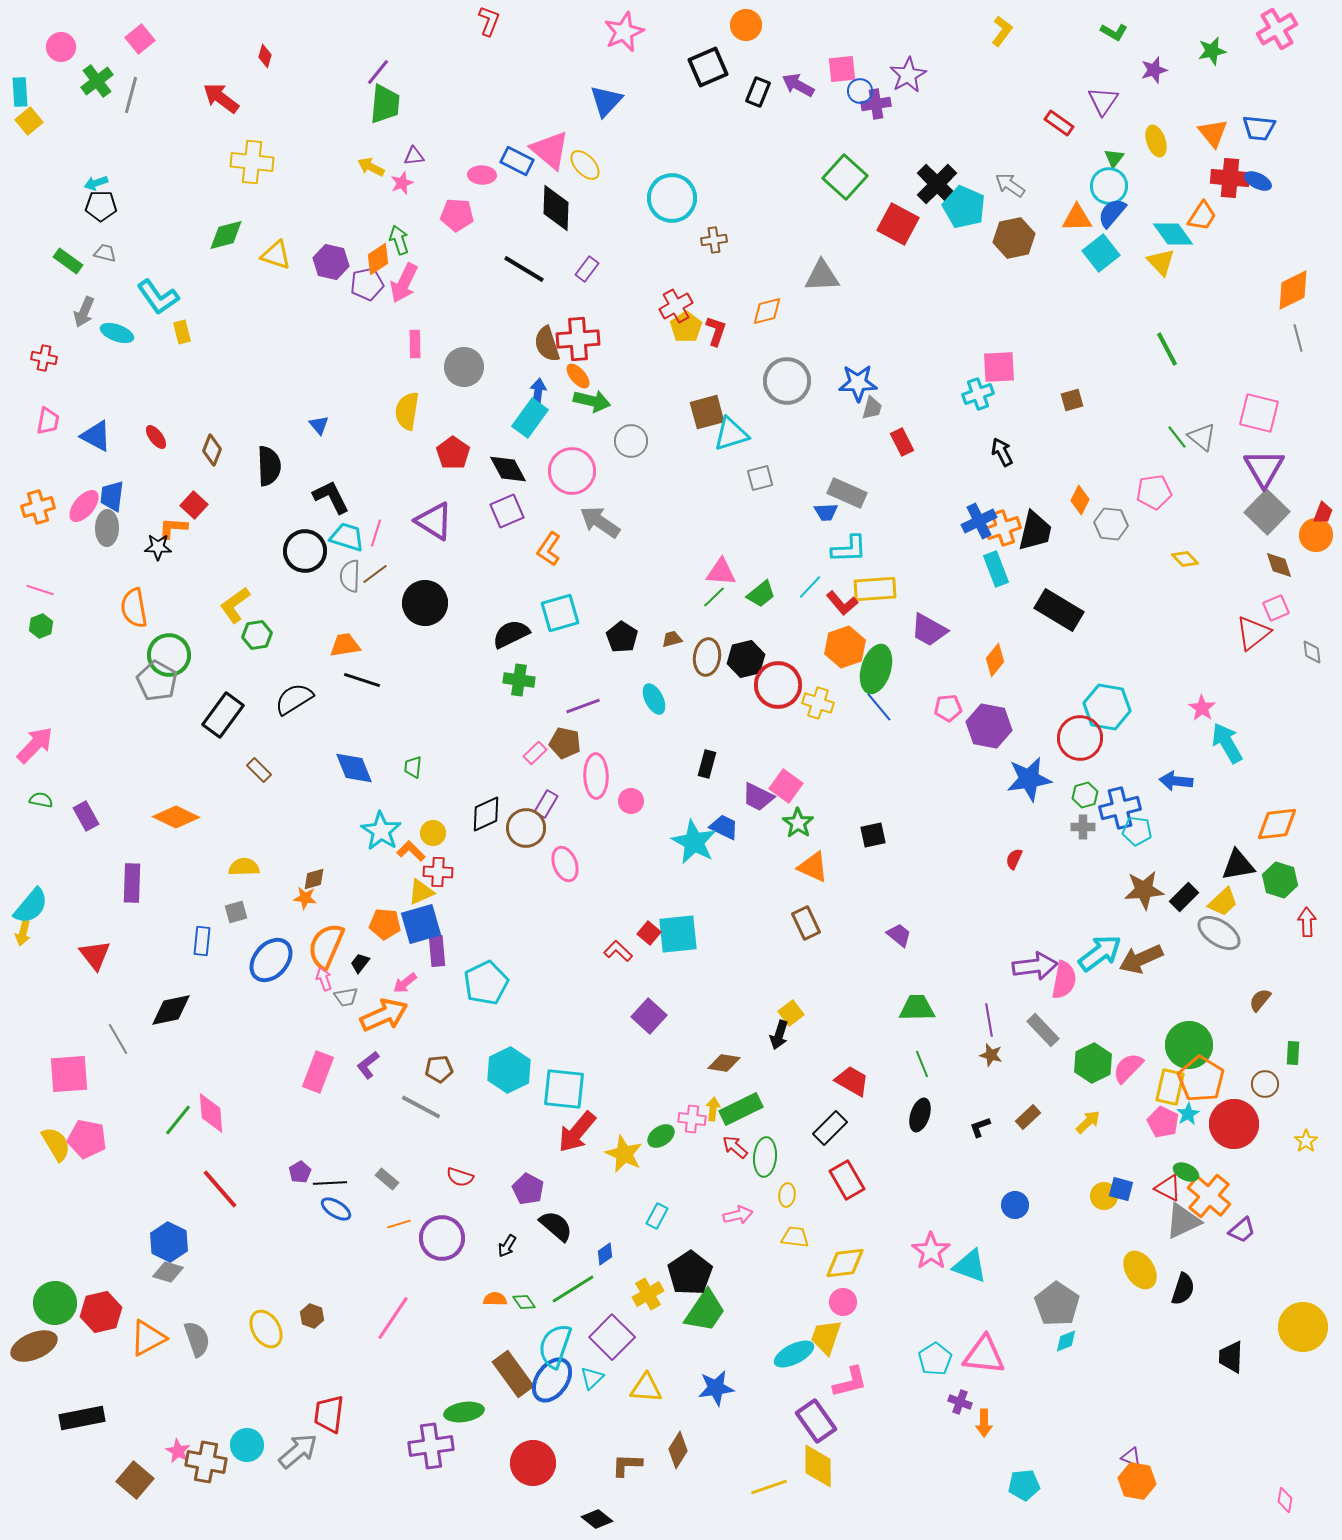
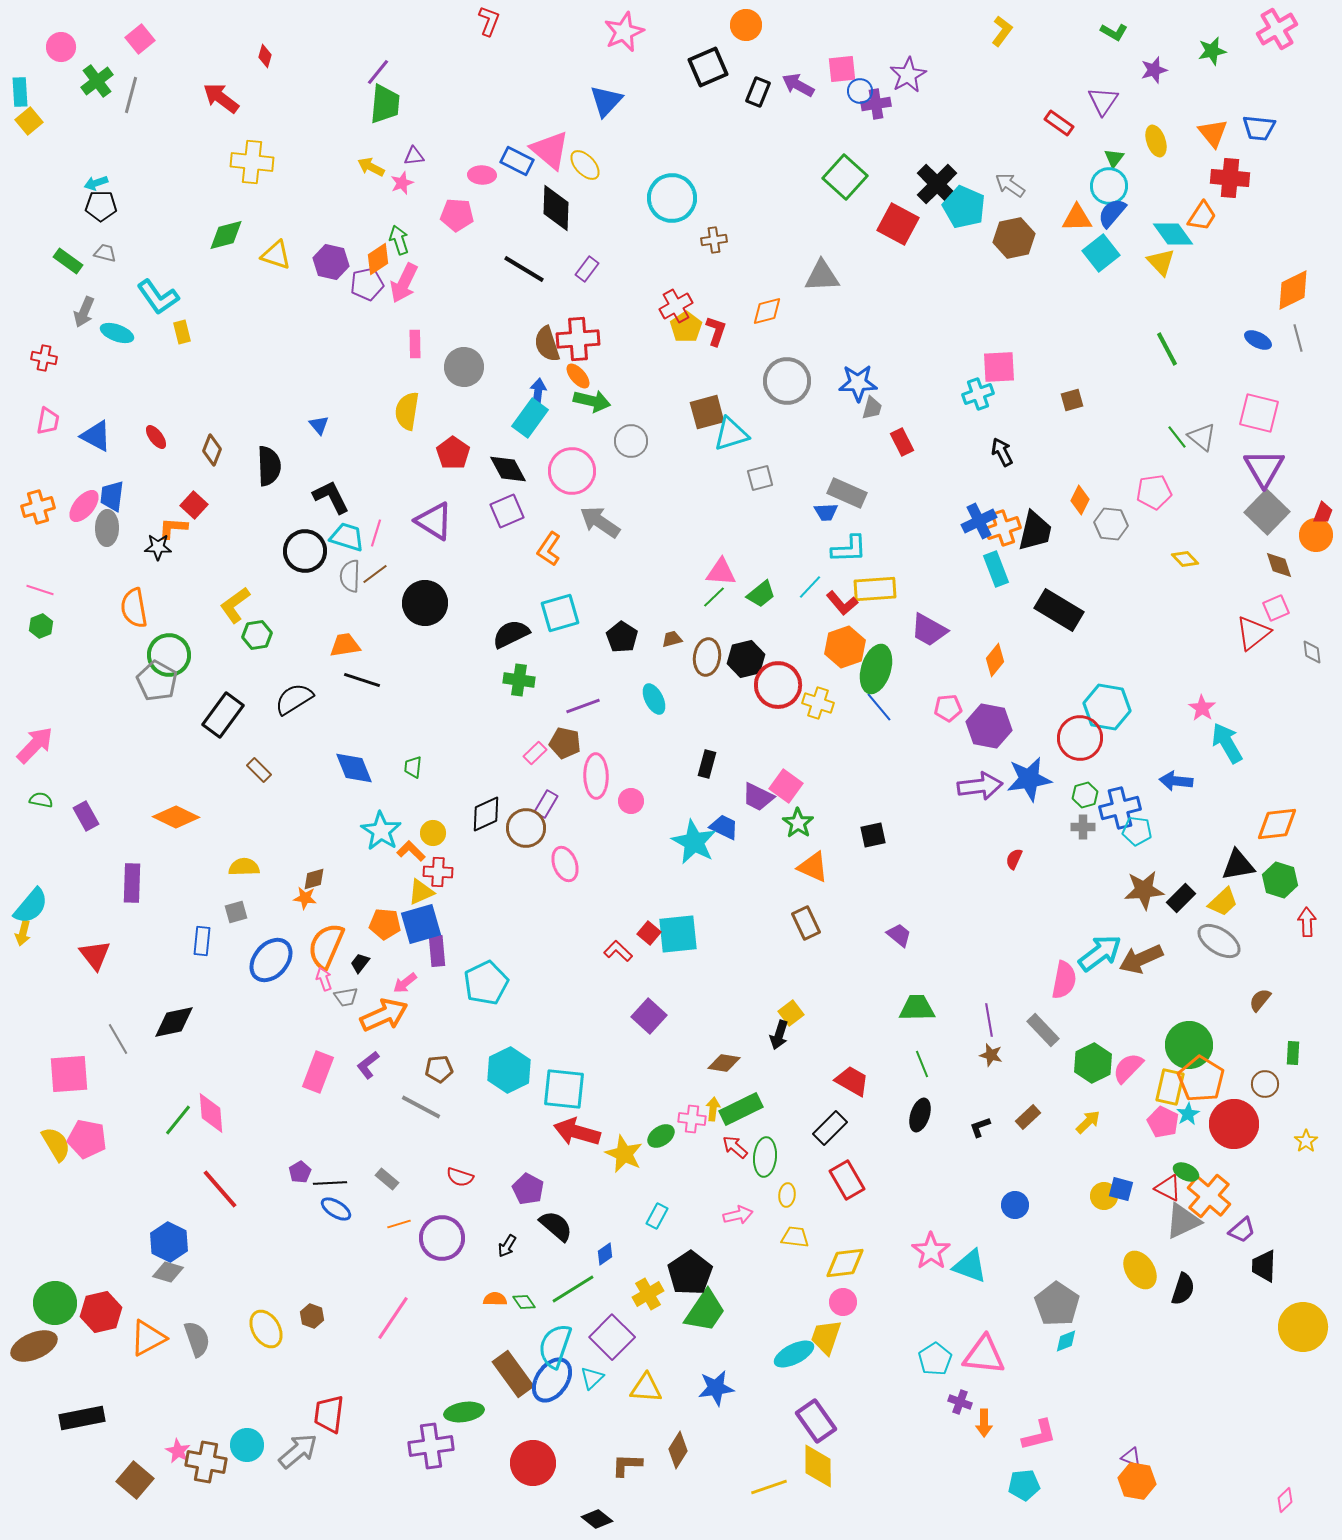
blue ellipse at (1258, 181): moved 159 px down
black rectangle at (1184, 897): moved 3 px left, 1 px down
gray ellipse at (1219, 933): moved 8 px down
purple arrow at (1035, 966): moved 55 px left, 180 px up
black diamond at (171, 1010): moved 3 px right, 12 px down
red arrow at (577, 1132): rotated 66 degrees clockwise
black trapezoid at (1231, 1357): moved 33 px right, 91 px up
pink L-shape at (850, 1382): moved 189 px right, 53 px down
pink diamond at (1285, 1500): rotated 35 degrees clockwise
